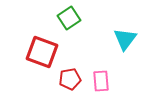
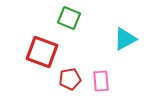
green square: rotated 35 degrees counterclockwise
cyan triangle: rotated 25 degrees clockwise
